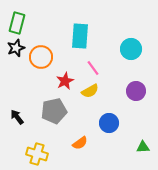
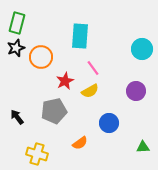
cyan circle: moved 11 px right
